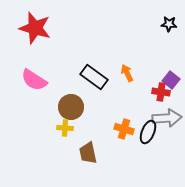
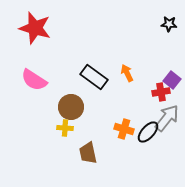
purple square: moved 1 px right
red cross: rotated 18 degrees counterclockwise
gray arrow: rotated 48 degrees counterclockwise
black ellipse: rotated 20 degrees clockwise
